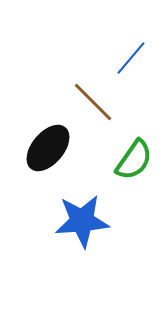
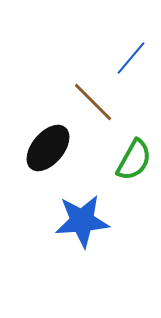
green semicircle: rotated 6 degrees counterclockwise
